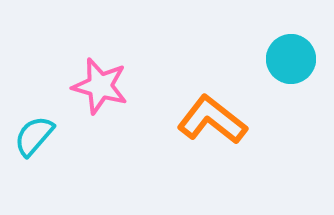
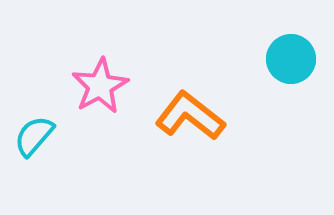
pink star: rotated 28 degrees clockwise
orange L-shape: moved 22 px left, 4 px up
